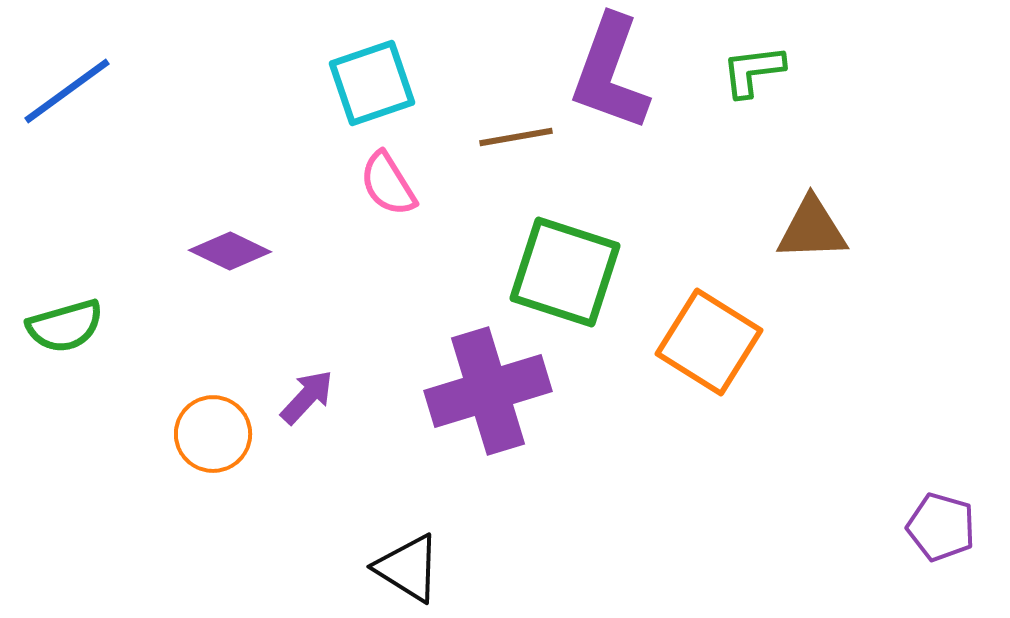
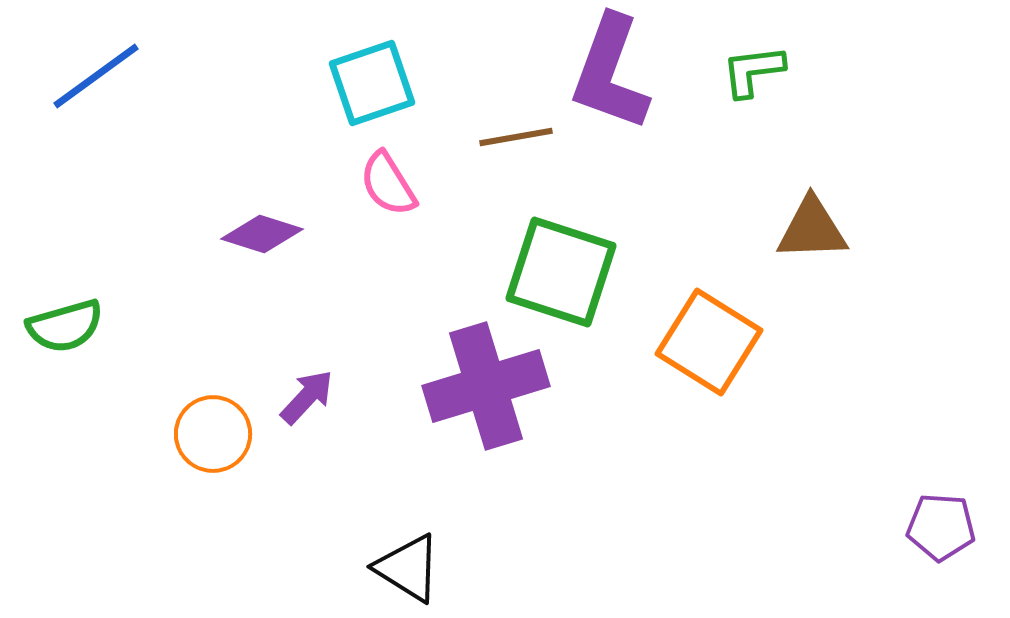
blue line: moved 29 px right, 15 px up
purple diamond: moved 32 px right, 17 px up; rotated 8 degrees counterclockwise
green square: moved 4 px left
purple cross: moved 2 px left, 5 px up
purple pentagon: rotated 12 degrees counterclockwise
